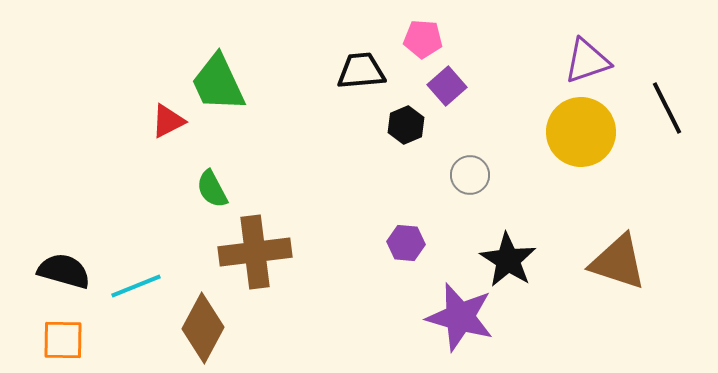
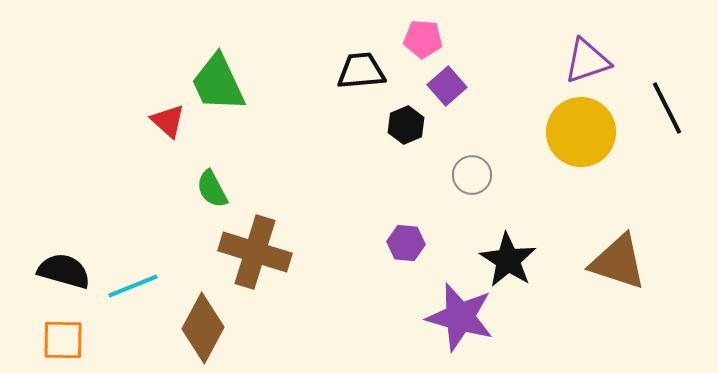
red triangle: rotated 51 degrees counterclockwise
gray circle: moved 2 px right
brown cross: rotated 24 degrees clockwise
cyan line: moved 3 px left
